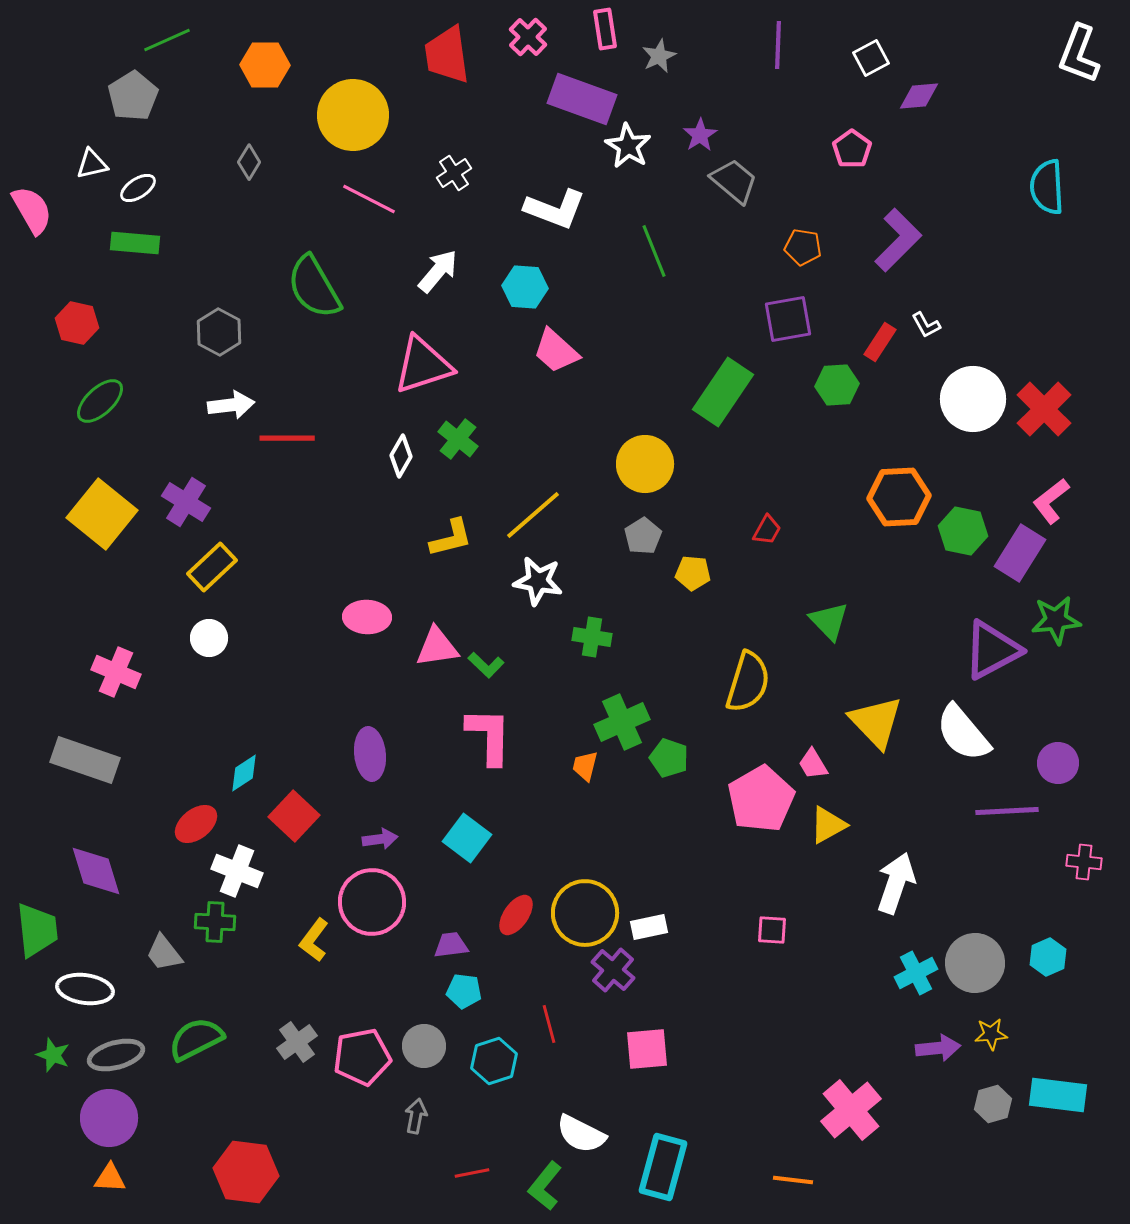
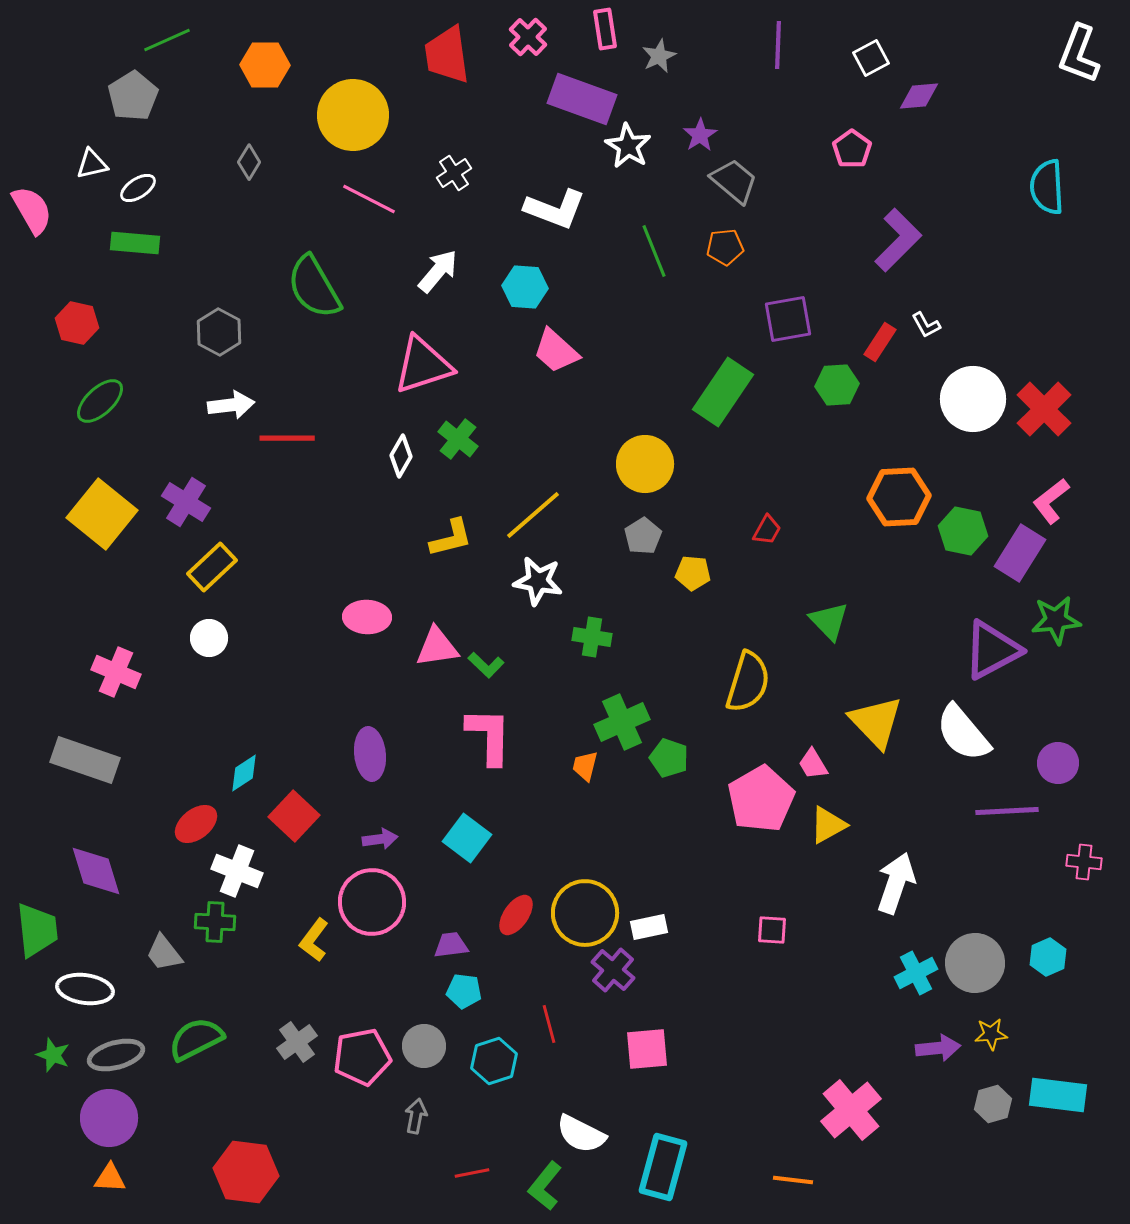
orange pentagon at (803, 247): moved 78 px left; rotated 15 degrees counterclockwise
